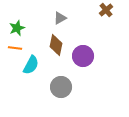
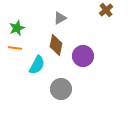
cyan semicircle: moved 6 px right
gray circle: moved 2 px down
